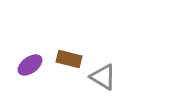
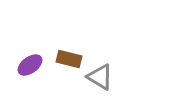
gray triangle: moved 3 px left
